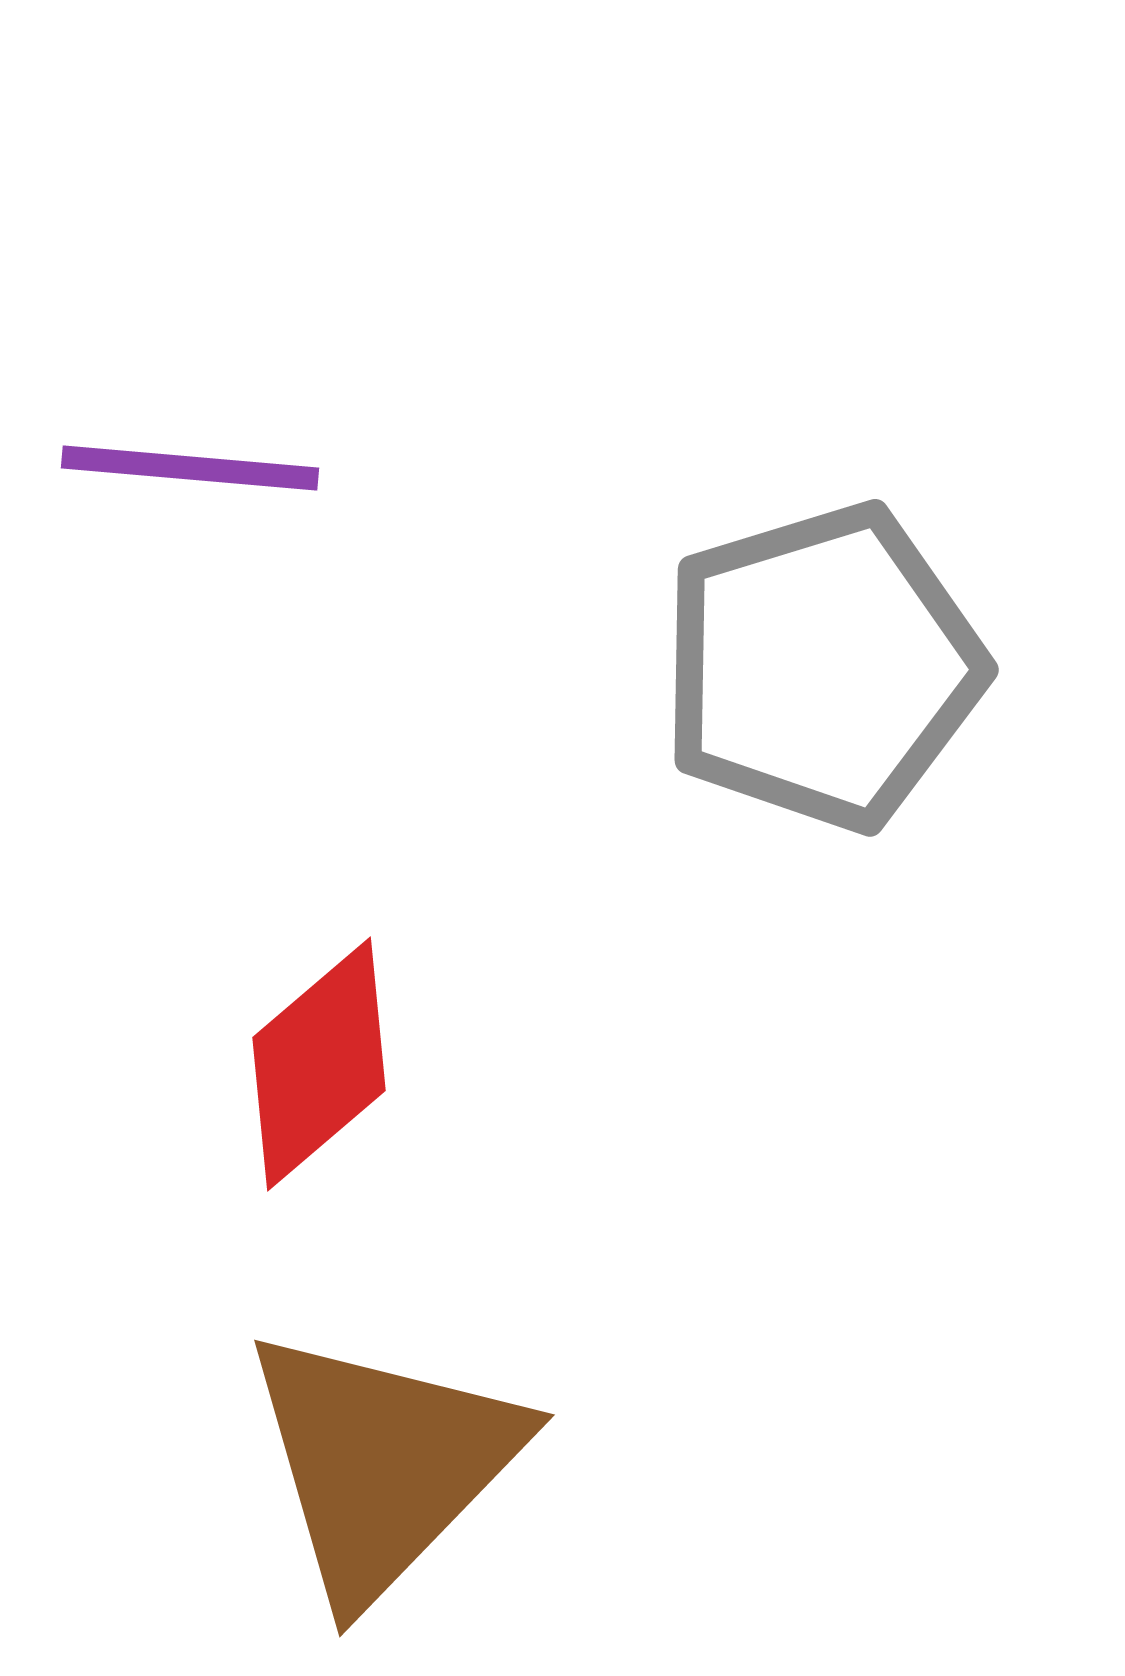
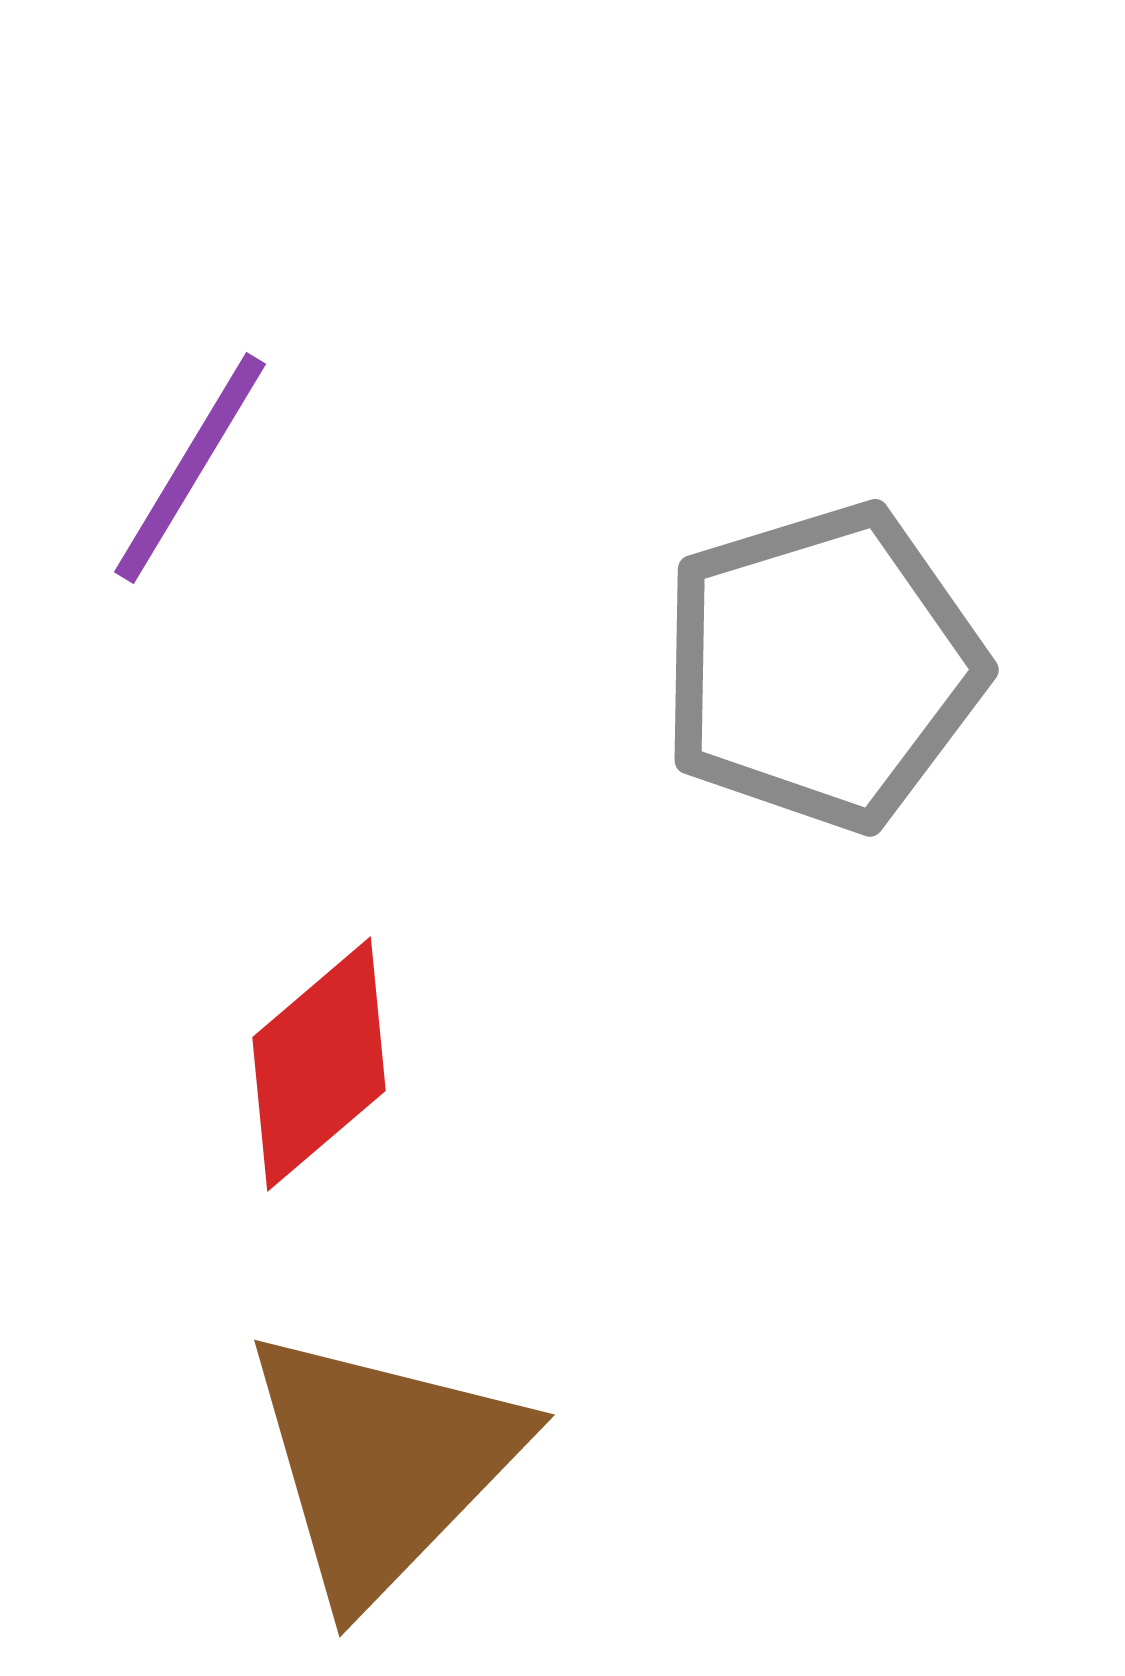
purple line: rotated 64 degrees counterclockwise
